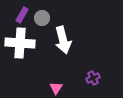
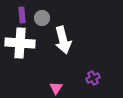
purple rectangle: rotated 35 degrees counterclockwise
